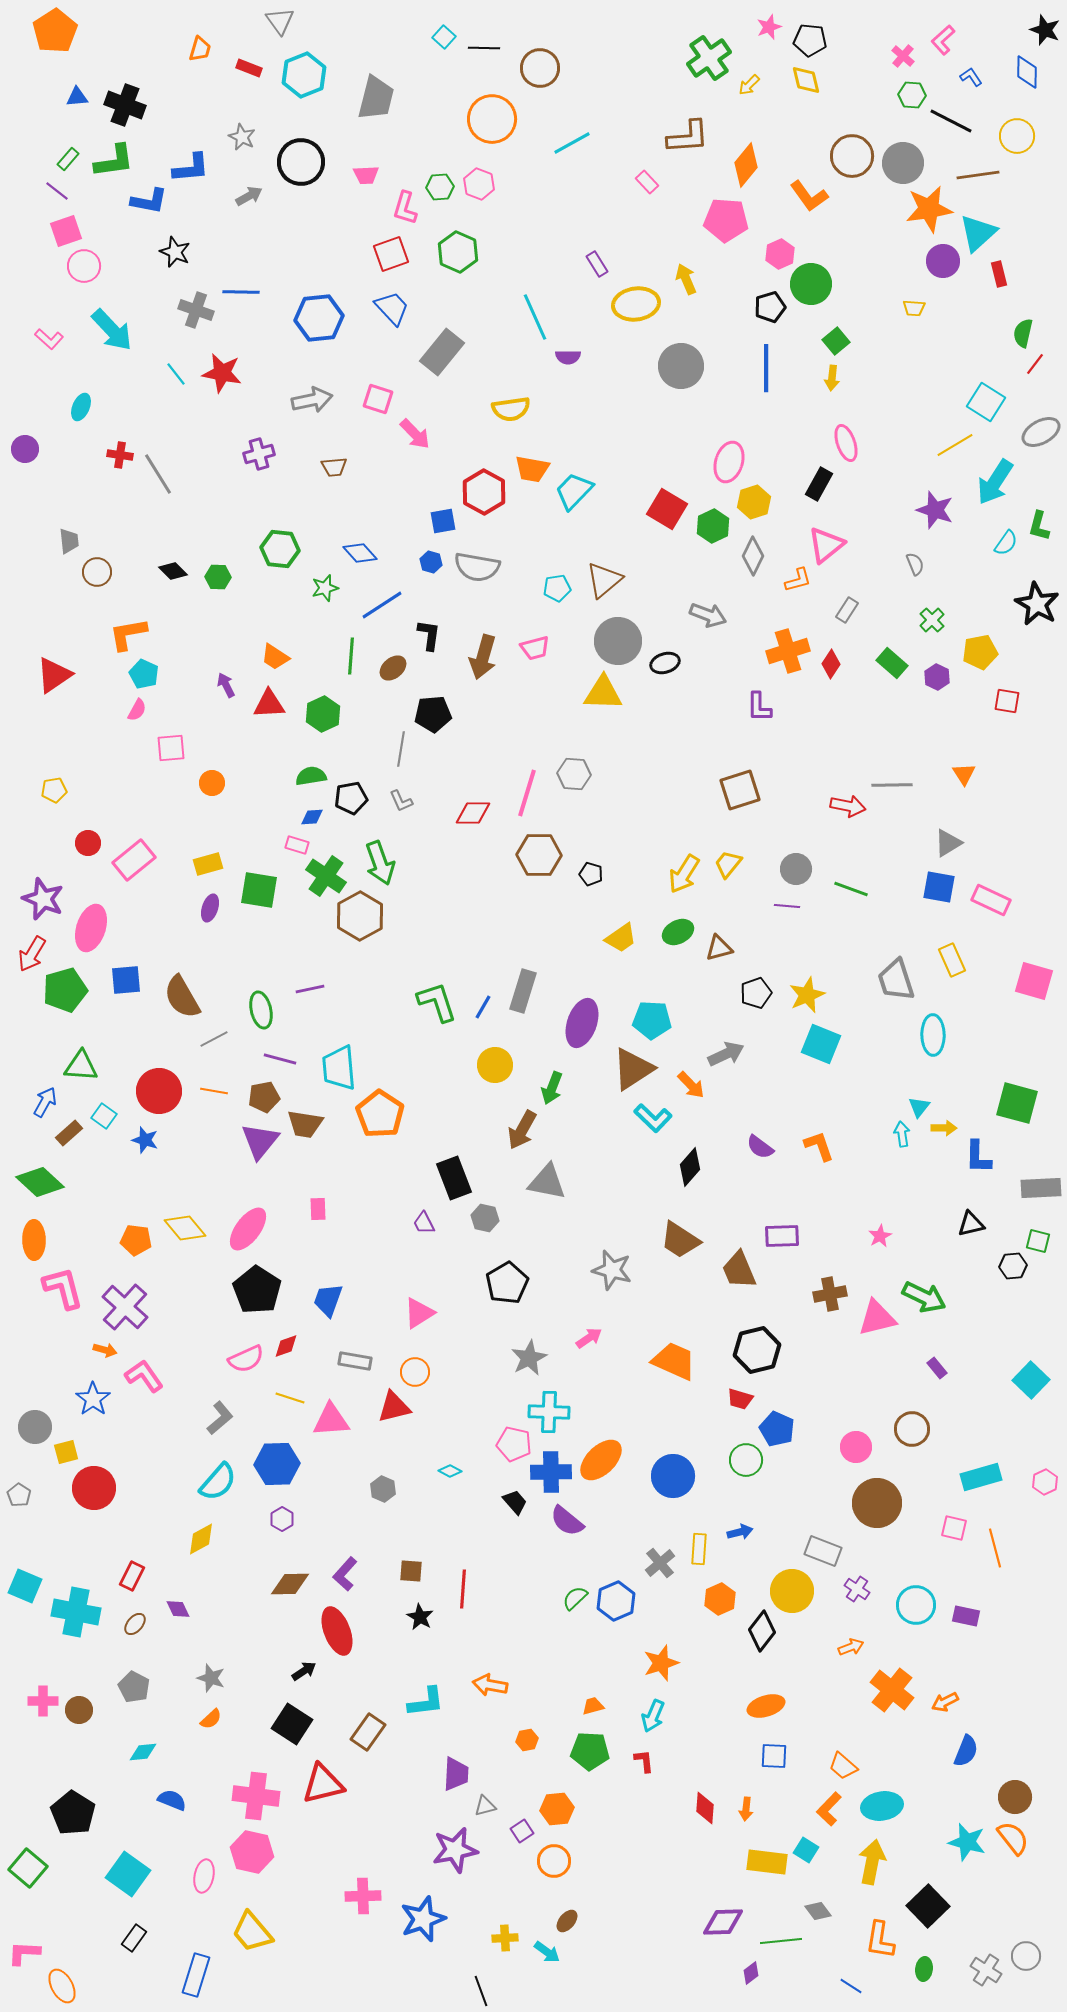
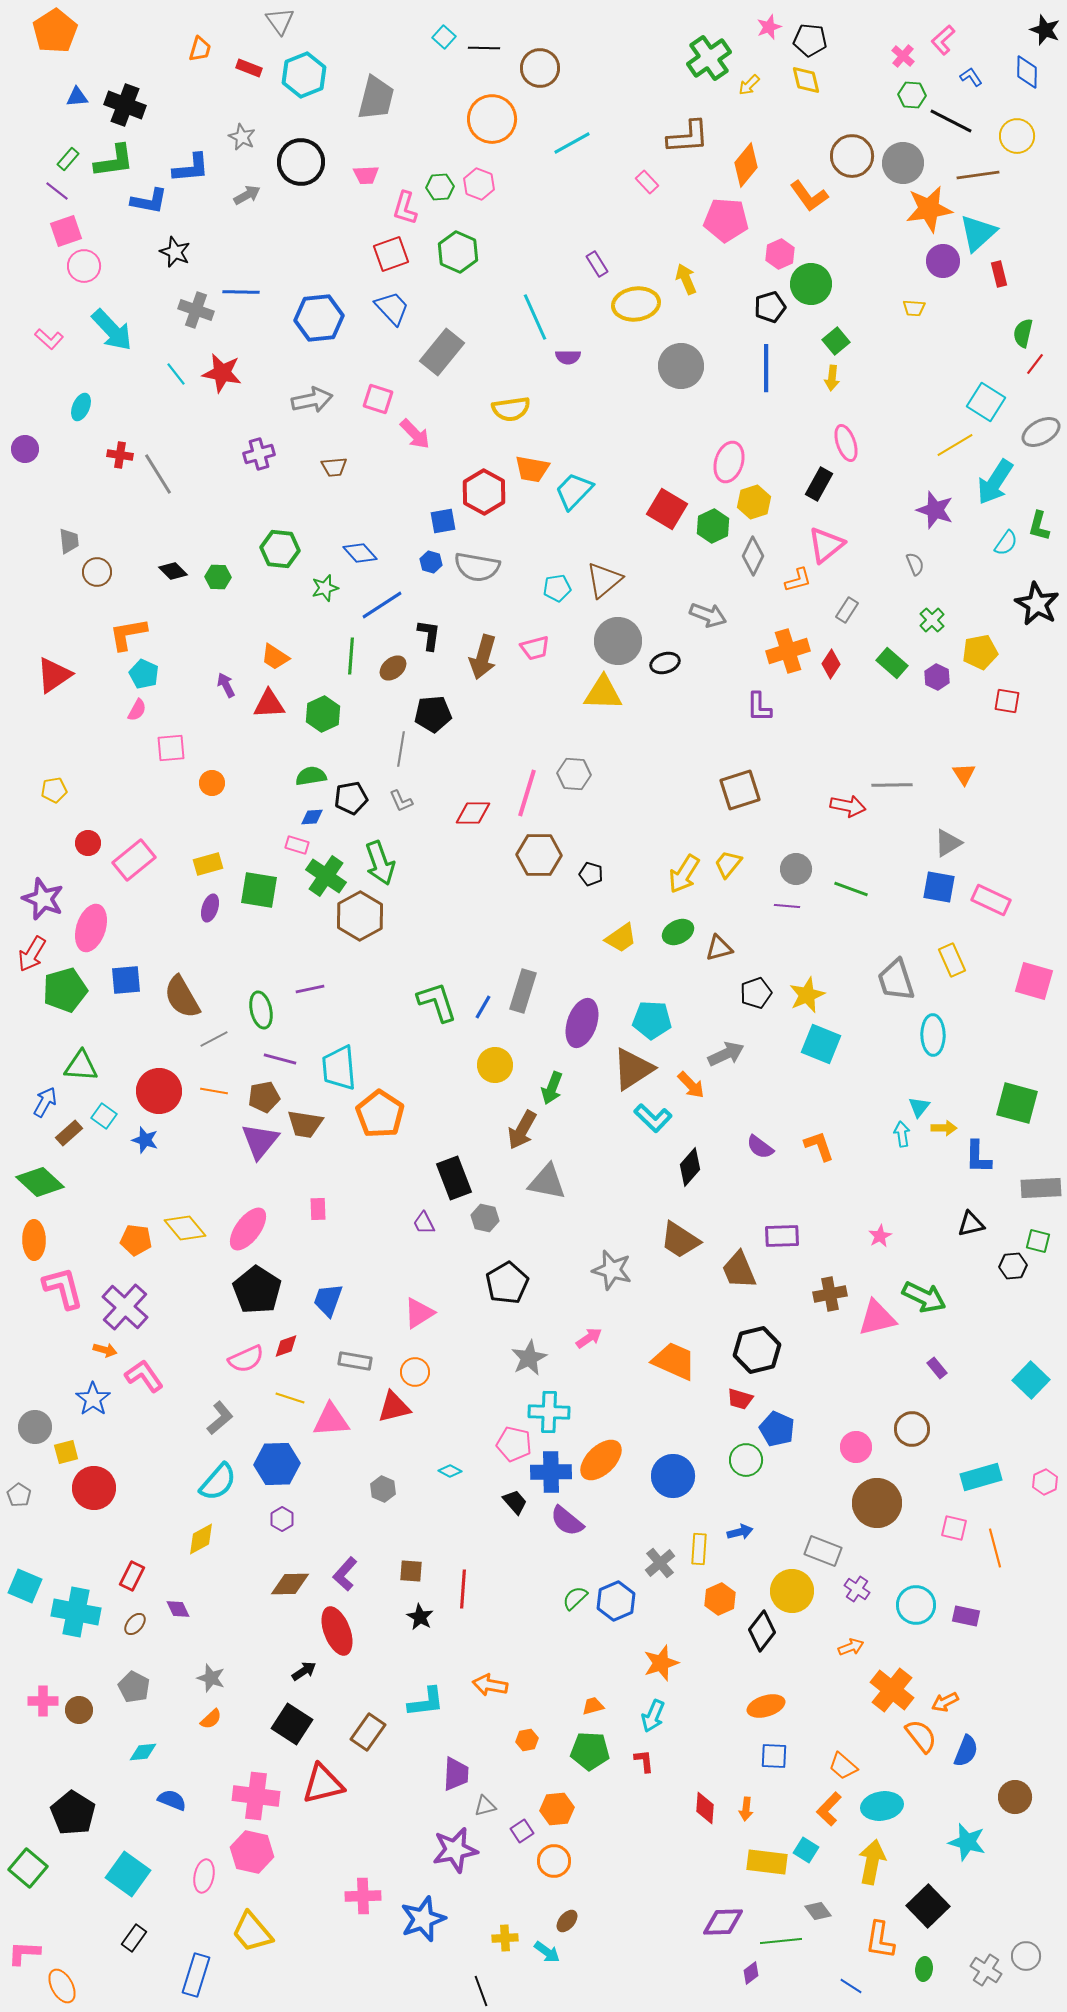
gray arrow at (249, 196): moved 2 px left, 1 px up
orange semicircle at (1013, 1838): moved 92 px left, 102 px up
